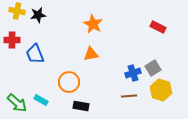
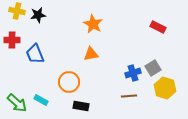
yellow hexagon: moved 4 px right, 2 px up
